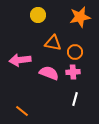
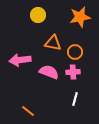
pink semicircle: moved 1 px up
orange line: moved 6 px right
